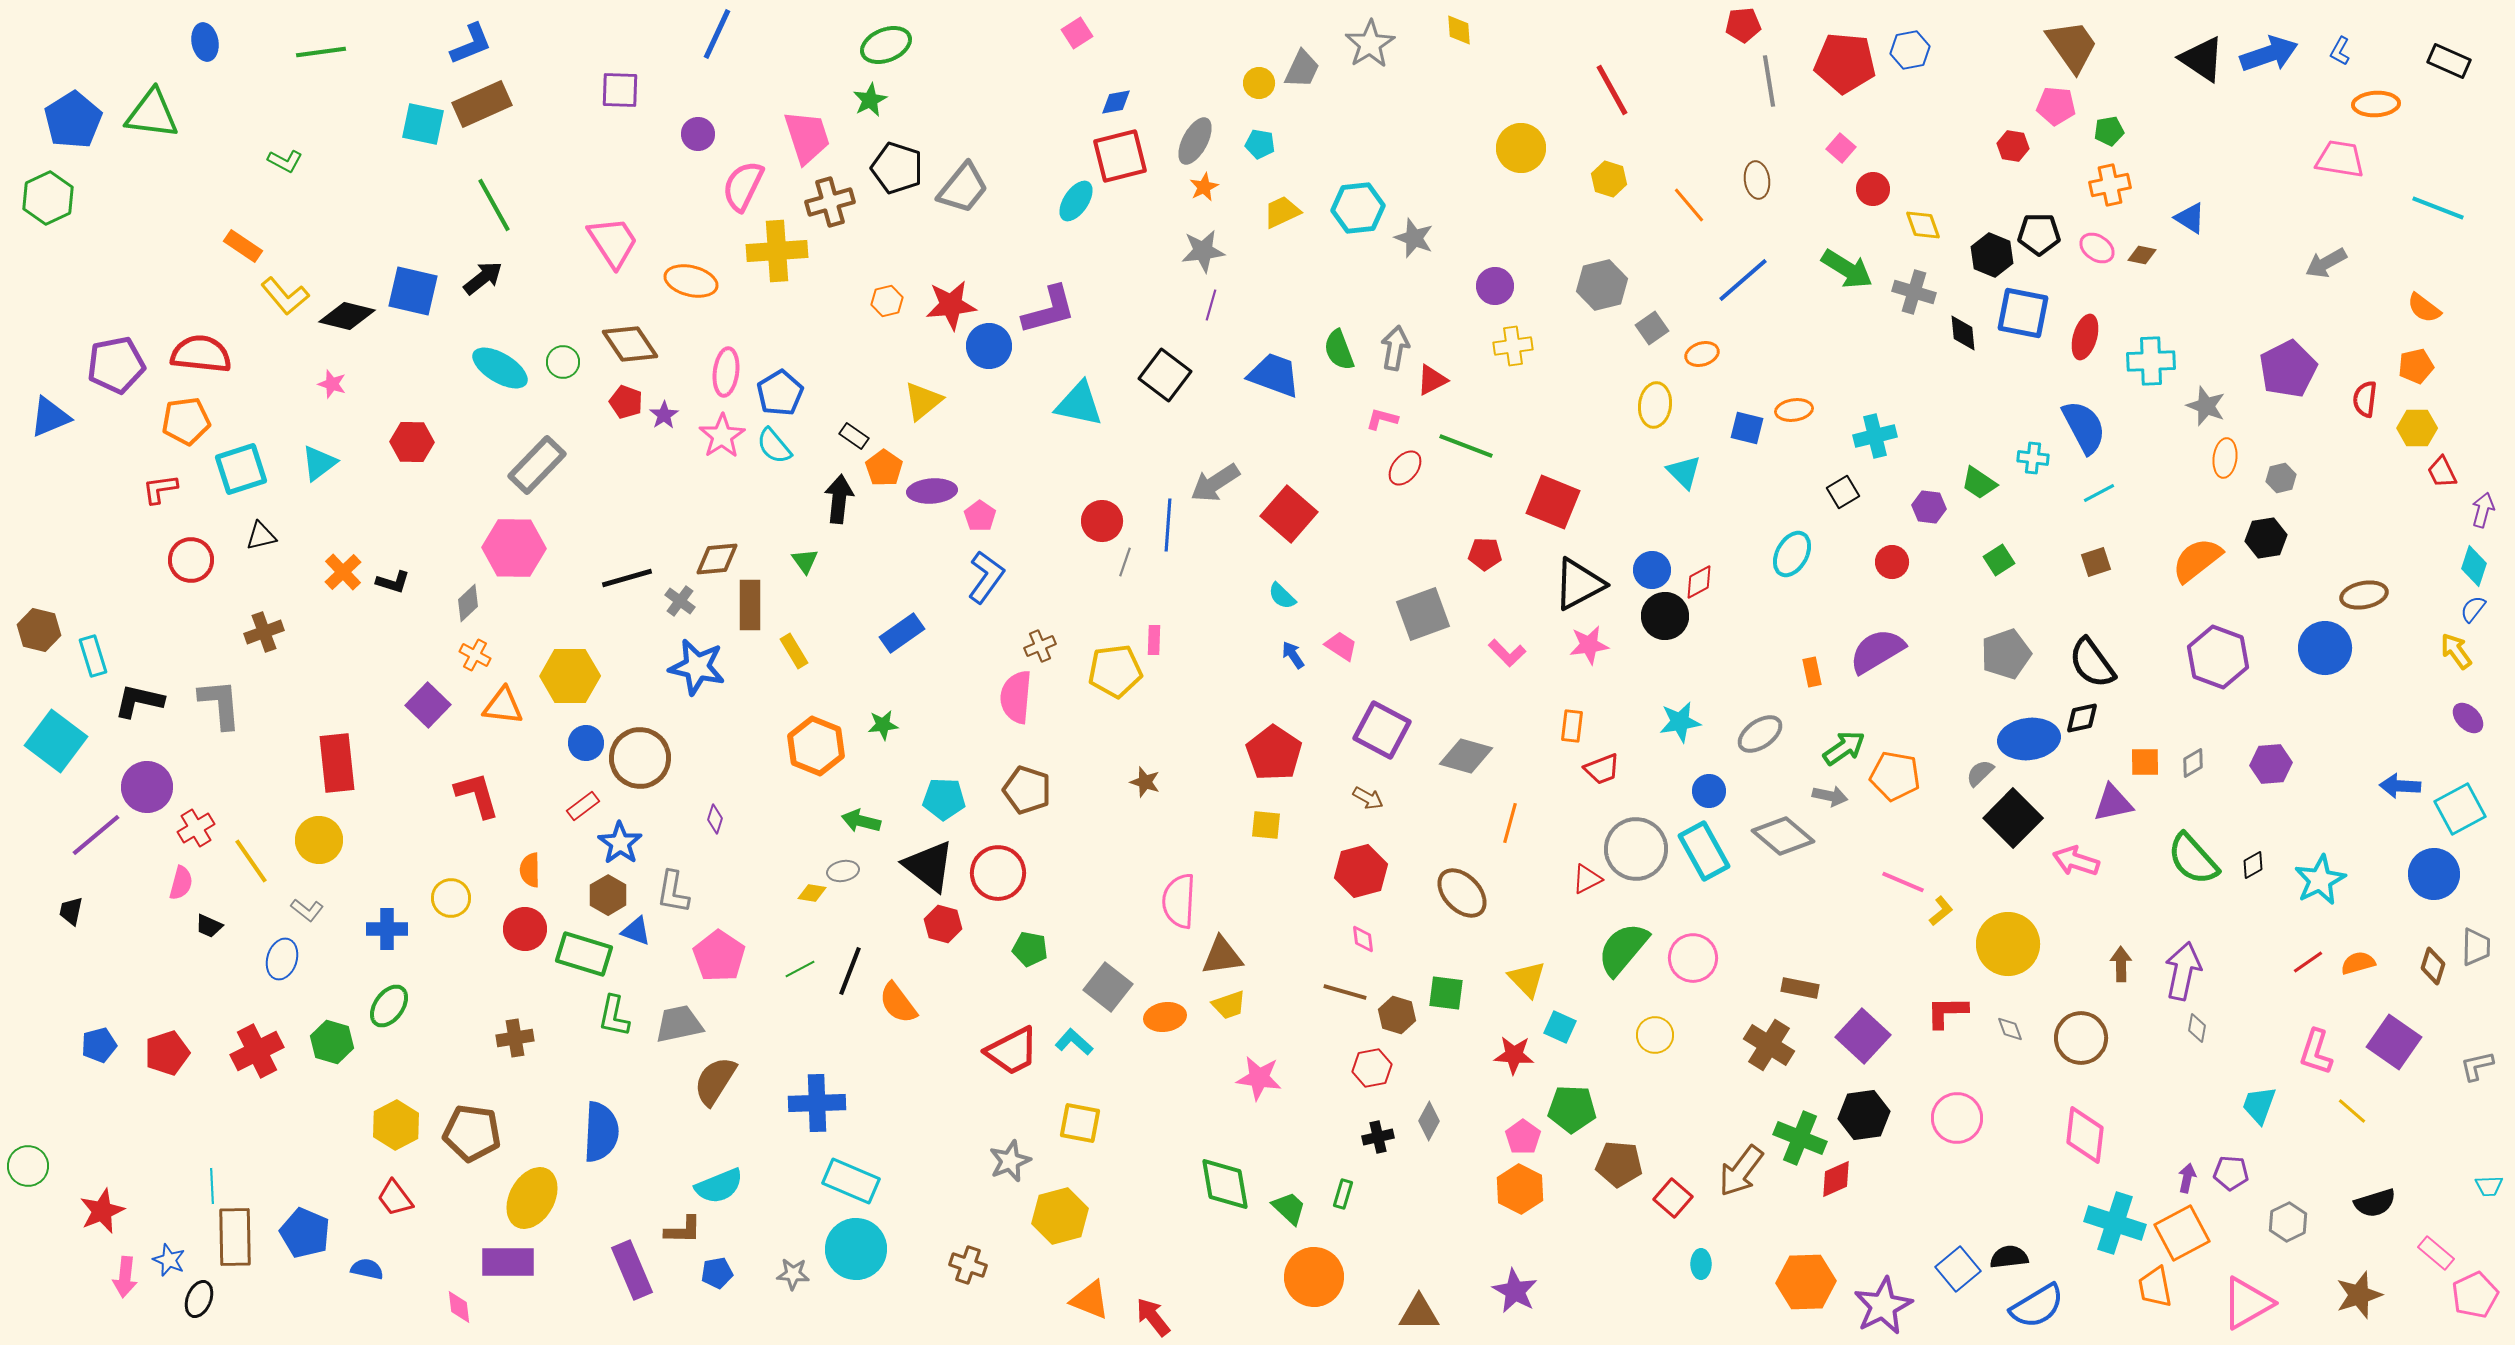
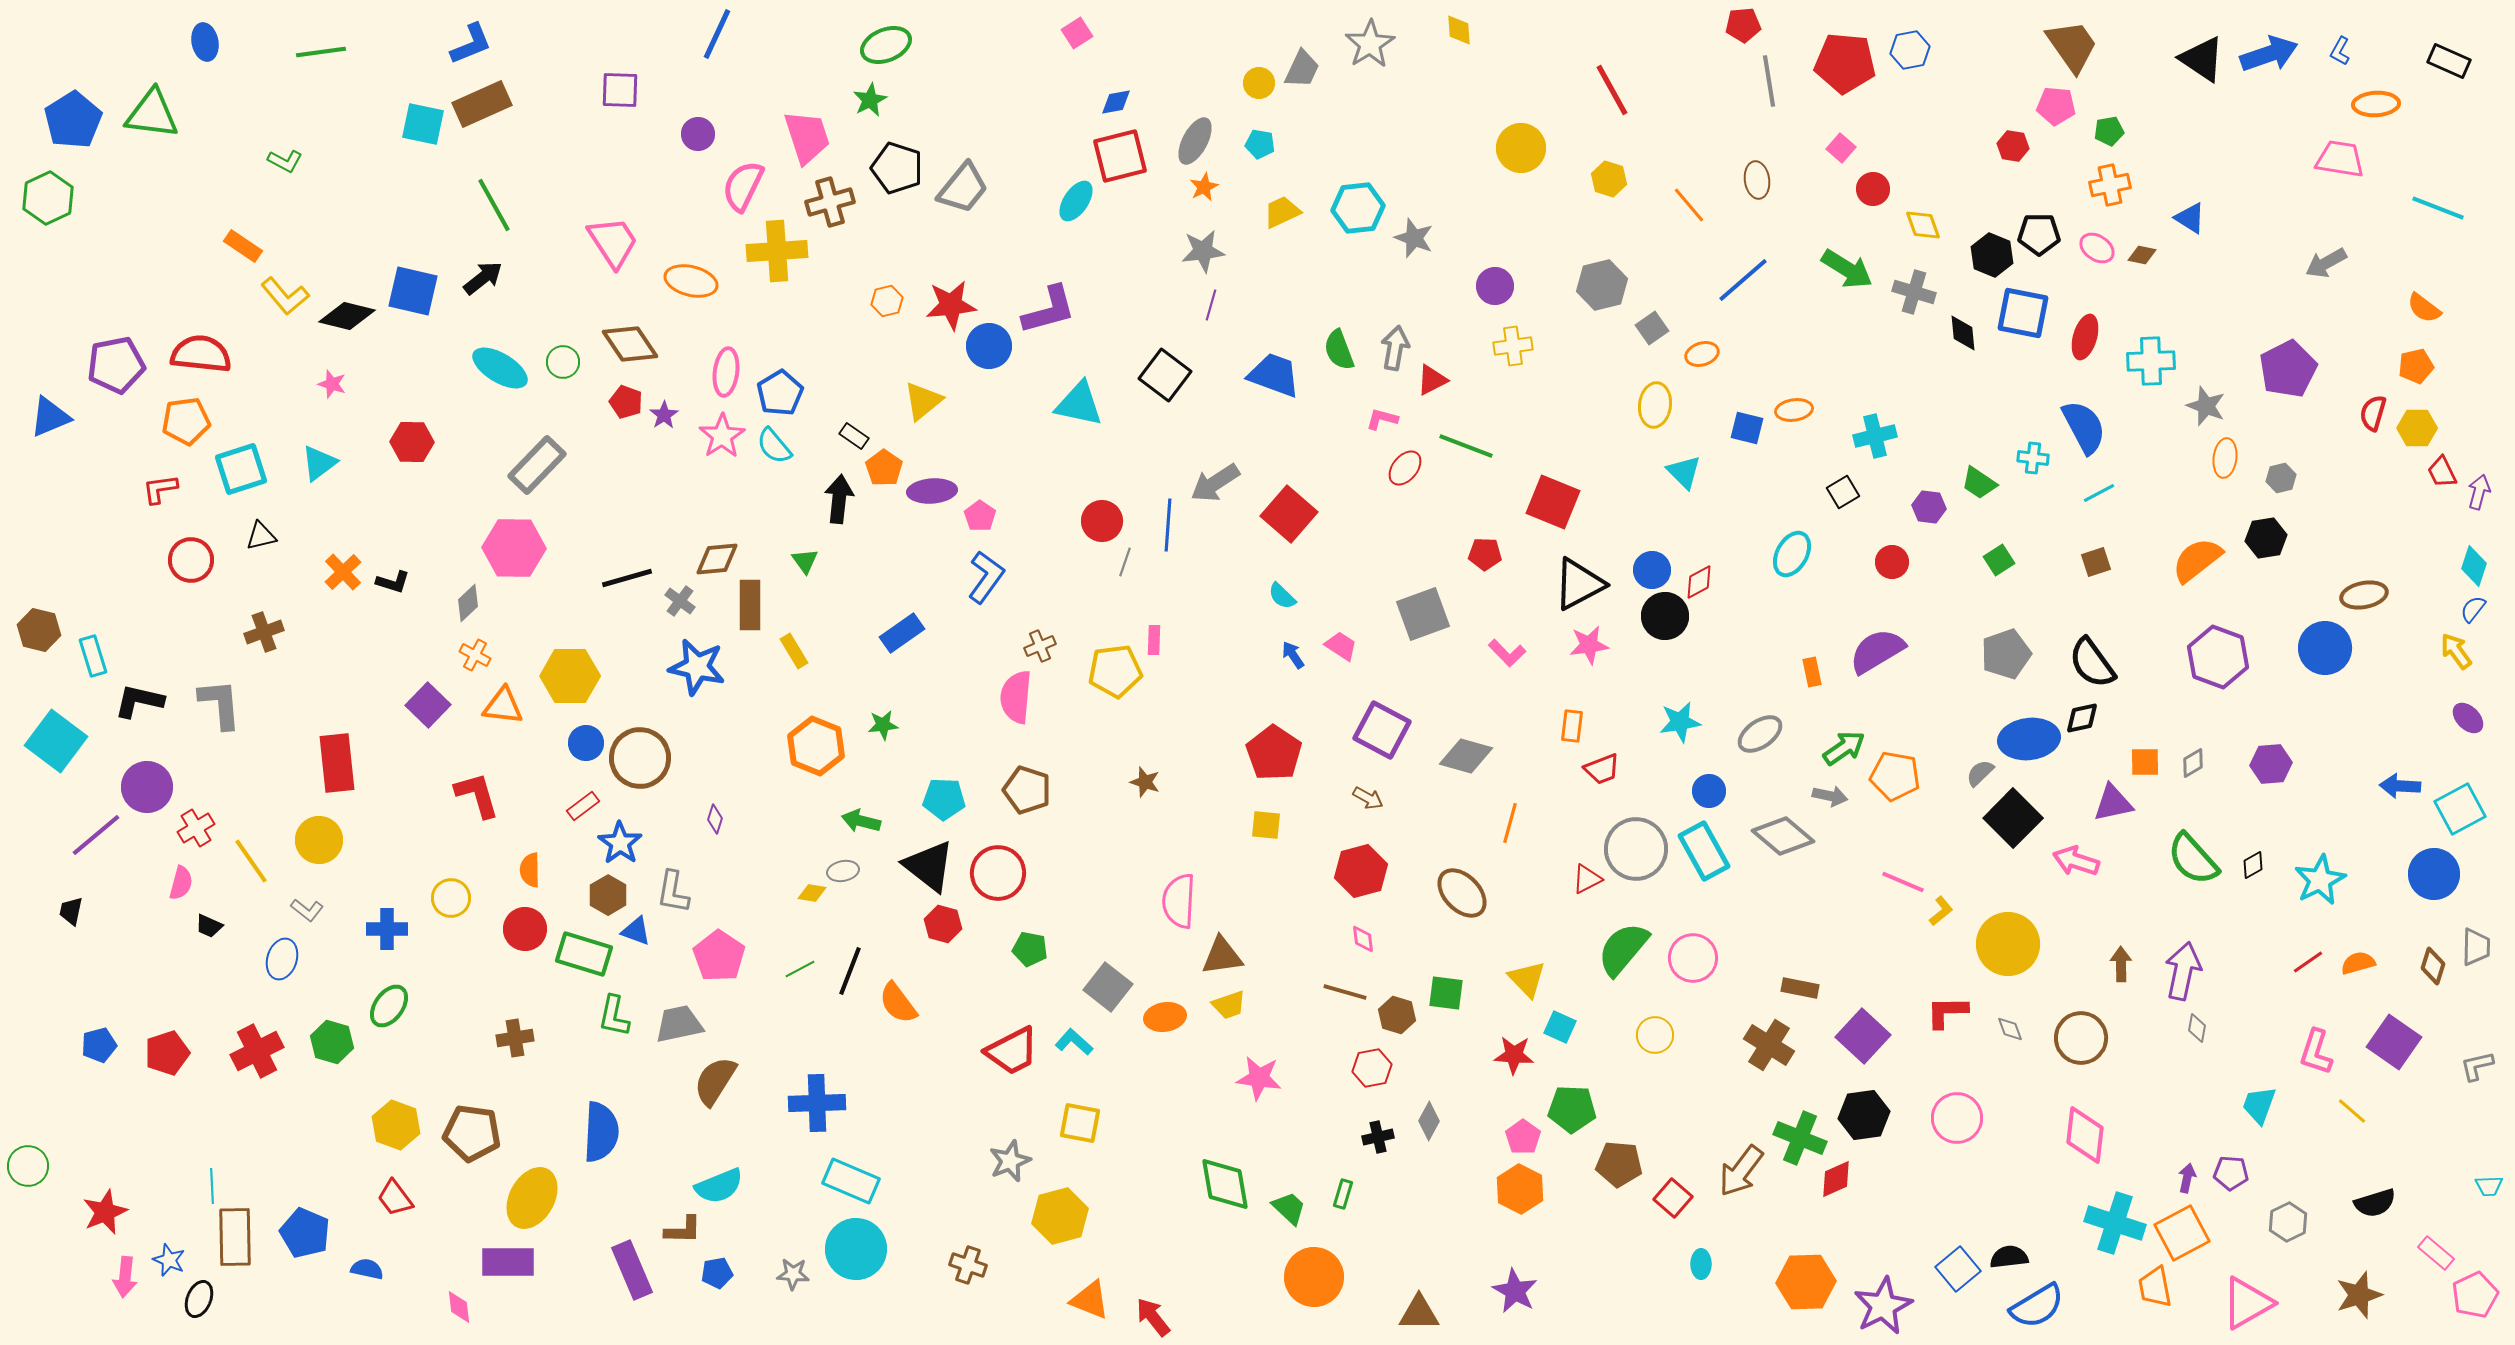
red semicircle at (2365, 399): moved 8 px right, 14 px down; rotated 9 degrees clockwise
purple arrow at (2483, 510): moved 4 px left, 18 px up
yellow hexagon at (396, 1125): rotated 12 degrees counterclockwise
red star at (102, 1211): moved 3 px right, 1 px down
